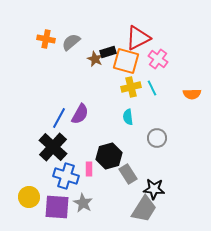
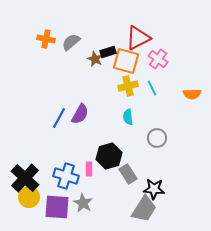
yellow cross: moved 3 px left, 1 px up
black cross: moved 28 px left, 31 px down
